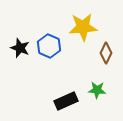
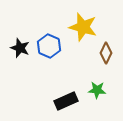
yellow star: rotated 20 degrees clockwise
